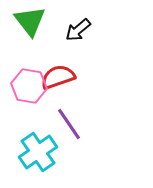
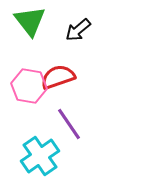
cyan cross: moved 2 px right, 4 px down
